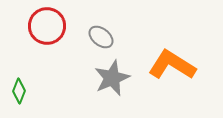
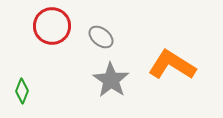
red circle: moved 5 px right
gray star: moved 1 px left, 2 px down; rotated 15 degrees counterclockwise
green diamond: moved 3 px right
